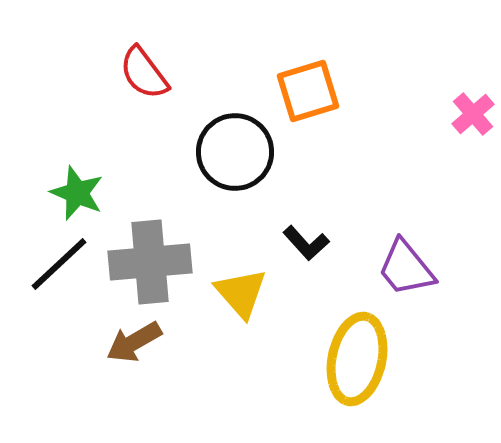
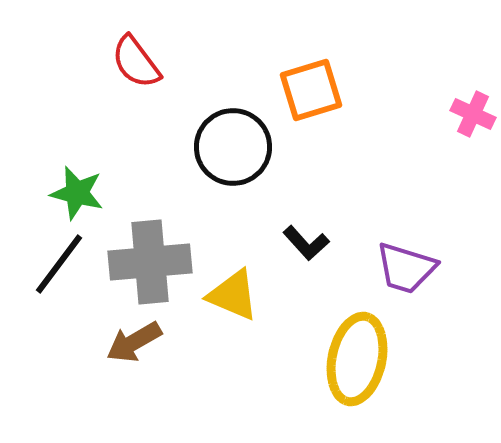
red semicircle: moved 8 px left, 11 px up
orange square: moved 3 px right, 1 px up
pink cross: rotated 24 degrees counterclockwise
black circle: moved 2 px left, 5 px up
green star: rotated 8 degrees counterclockwise
black line: rotated 10 degrees counterclockwise
purple trapezoid: rotated 34 degrees counterclockwise
yellow triangle: moved 8 px left, 2 px down; rotated 26 degrees counterclockwise
